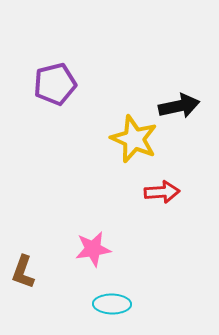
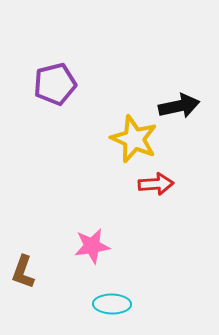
red arrow: moved 6 px left, 8 px up
pink star: moved 1 px left, 3 px up
